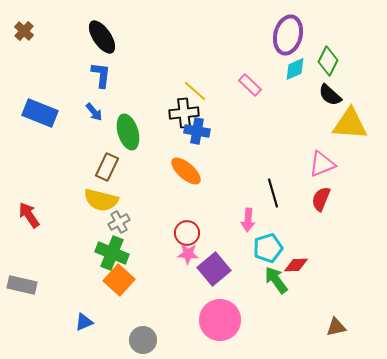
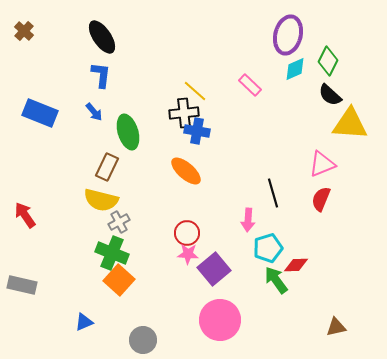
red arrow: moved 4 px left
